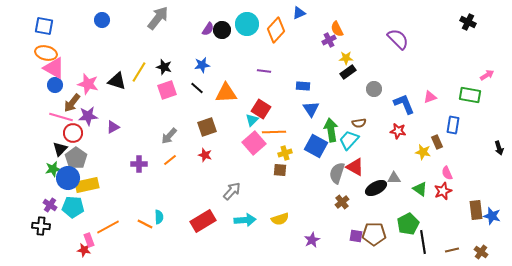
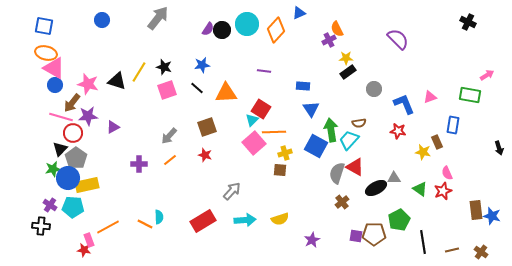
green pentagon at (408, 224): moved 9 px left, 4 px up
